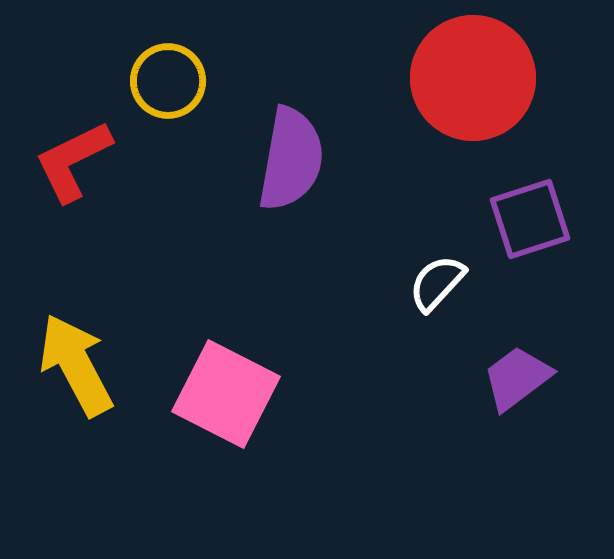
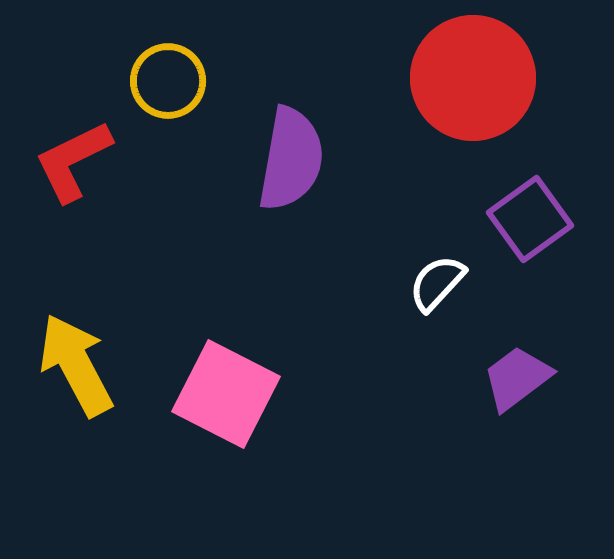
purple square: rotated 18 degrees counterclockwise
